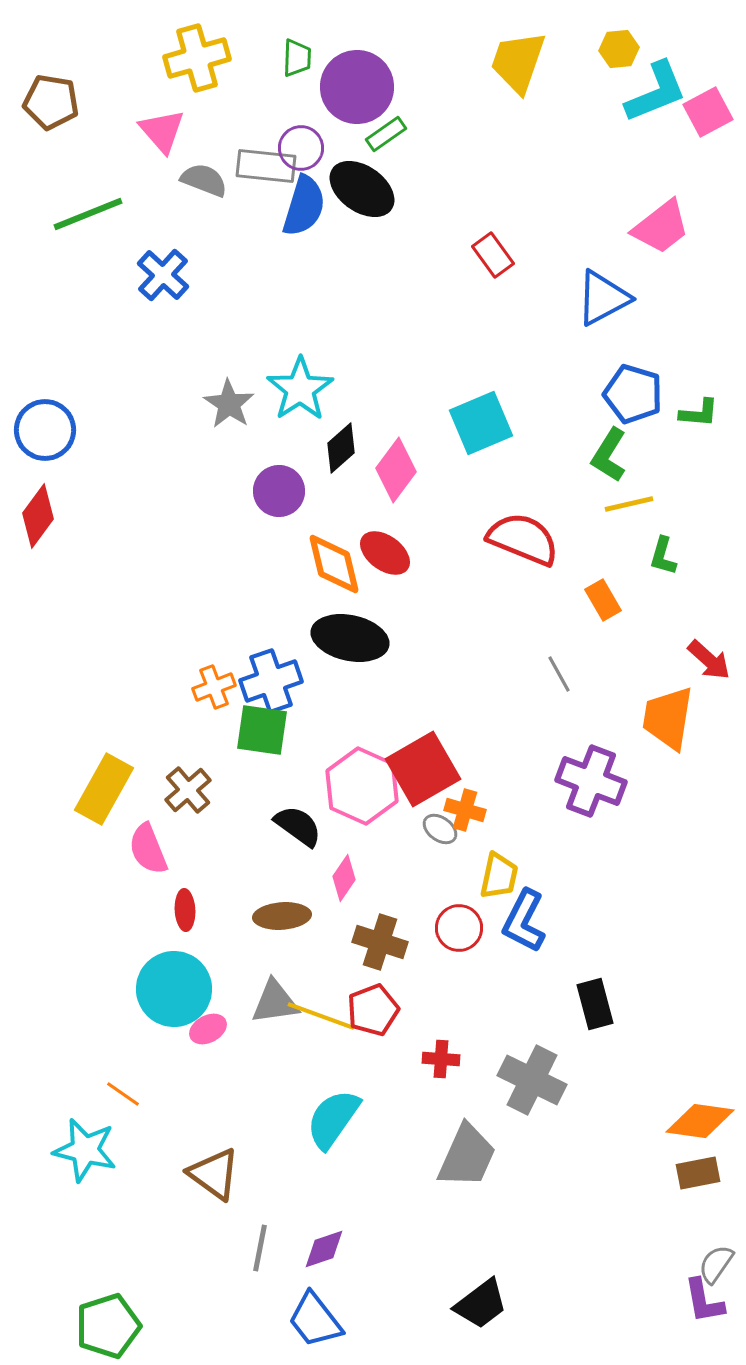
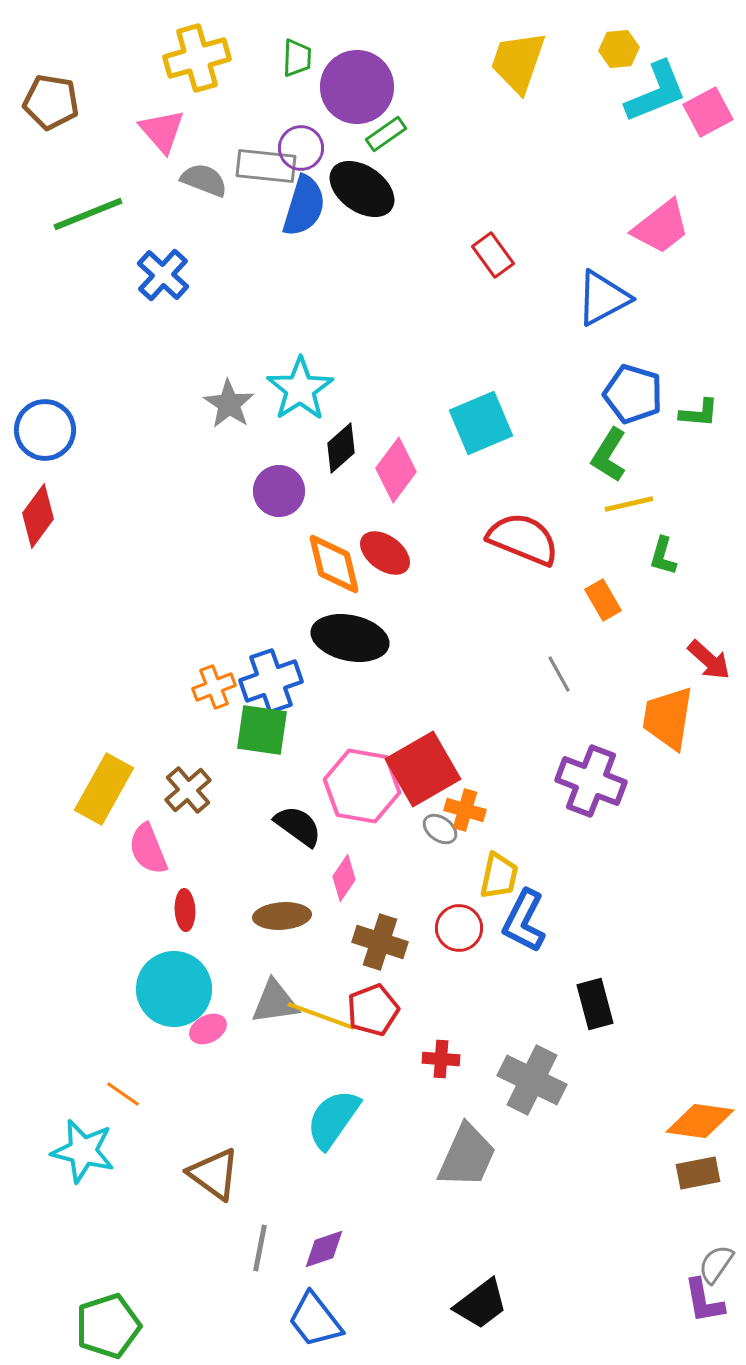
pink hexagon at (362, 786): rotated 14 degrees counterclockwise
cyan star at (85, 1150): moved 2 px left, 1 px down
